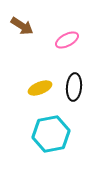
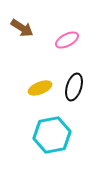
brown arrow: moved 2 px down
black ellipse: rotated 12 degrees clockwise
cyan hexagon: moved 1 px right, 1 px down
